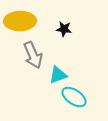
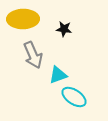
yellow ellipse: moved 3 px right, 2 px up
